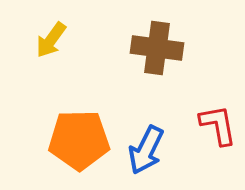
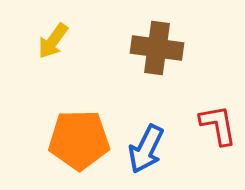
yellow arrow: moved 2 px right, 1 px down
blue arrow: moved 1 px up
